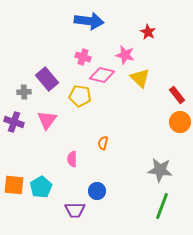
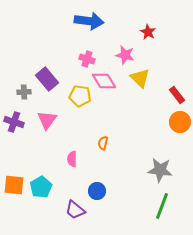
pink cross: moved 4 px right, 2 px down
pink diamond: moved 2 px right, 6 px down; rotated 45 degrees clockwise
purple trapezoid: rotated 40 degrees clockwise
